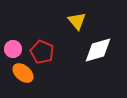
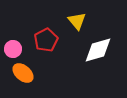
red pentagon: moved 4 px right, 12 px up; rotated 20 degrees clockwise
